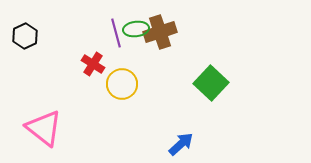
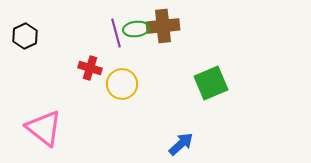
brown cross: moved 3 px right, 6 px up; rotated 12 degrees clockwise
red cross: moved 3 px left, 4 px down; rotated 15 degrees counterclockwise
green square: rotated 24 degrees clockwise
